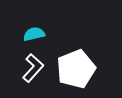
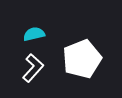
white pentagon: moved 6 px right, 10 px up
